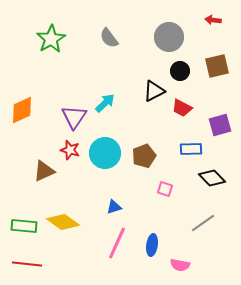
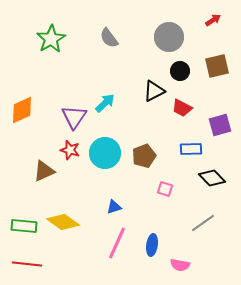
red arrow: rotated 140 degrees clockwise
